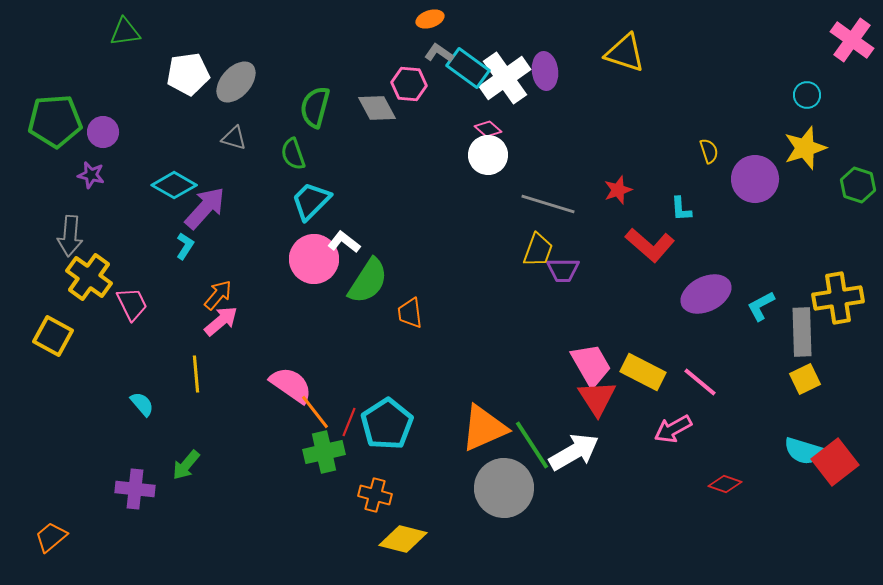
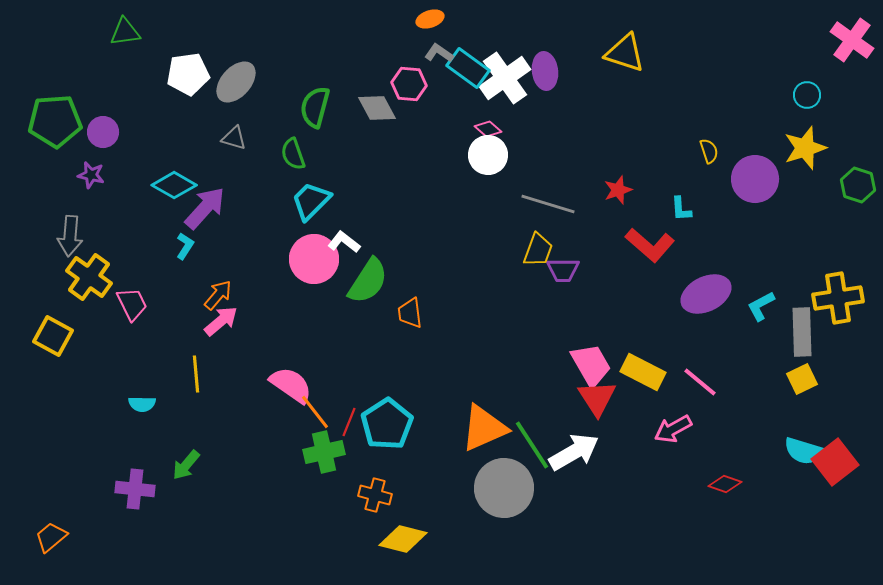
yellow square at (805, 379): moved 3 px left
cyan semicircle at (142, 404): rotated 132 degrees clockwise
